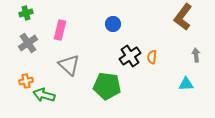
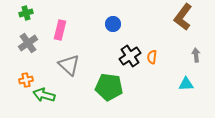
orange cross: moved 1 px up
green pentagon: moved 2 px right, 1 px down
